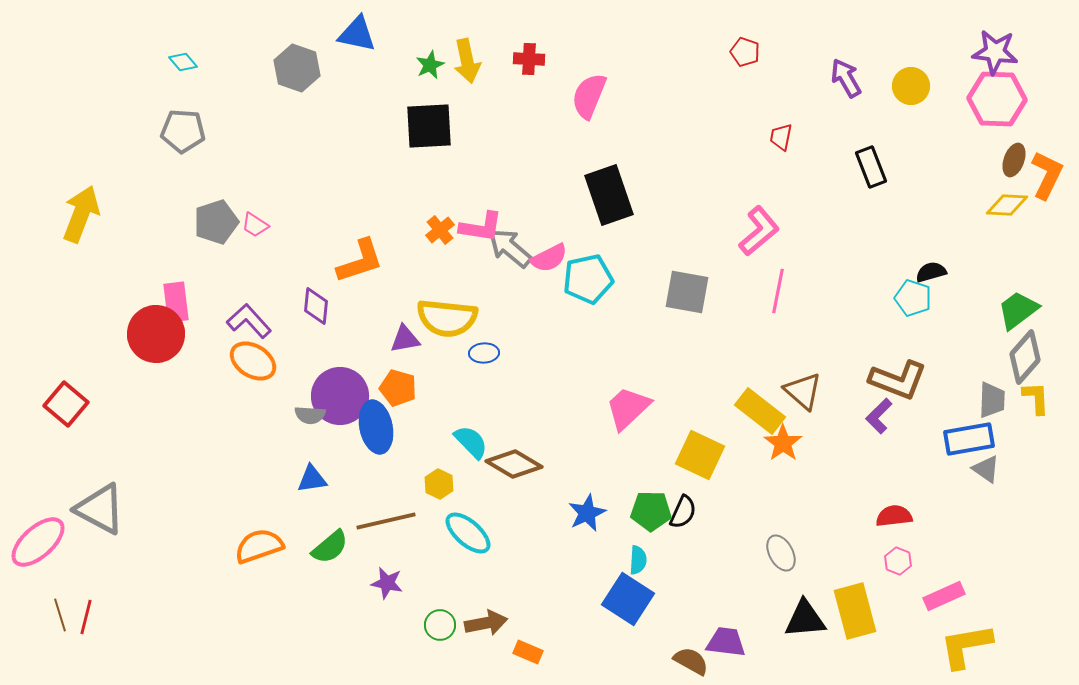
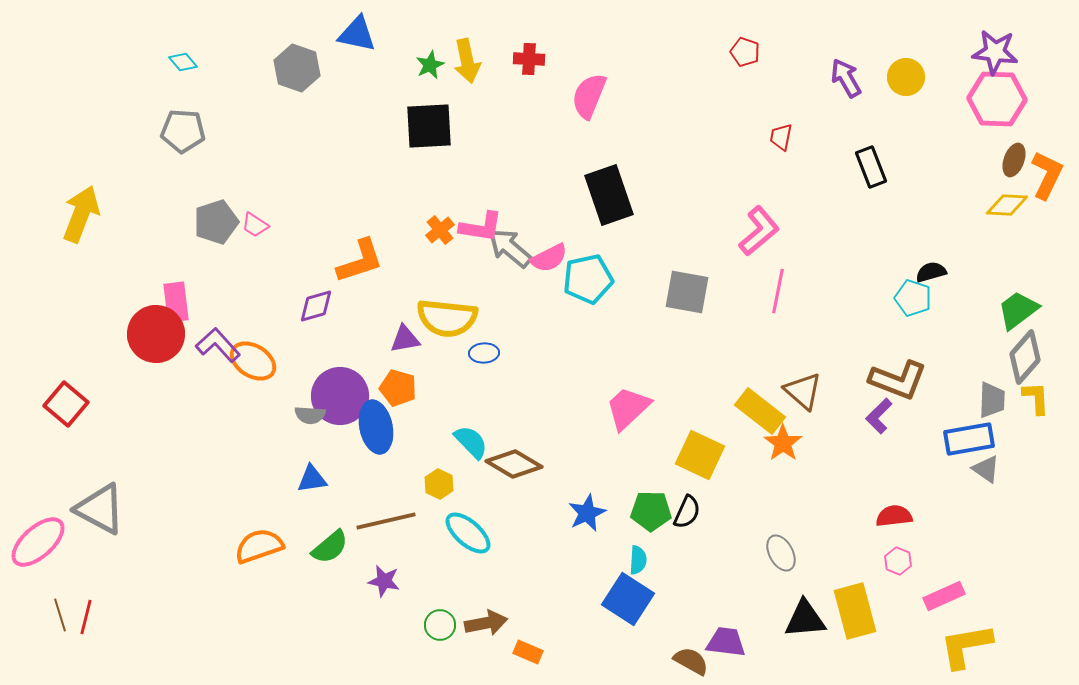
yellow circle at (911, 86): moved 5 px left, 9 px up
purple diamond at (316, 306): rotated 69 degrees clockwise
purple L-shape at (249, 321): moved 31 px left, 24 px down
black semicircle at (683, 512): moved 4 px right
purple star at (387, 583): moved 3 px left, 2 px up
